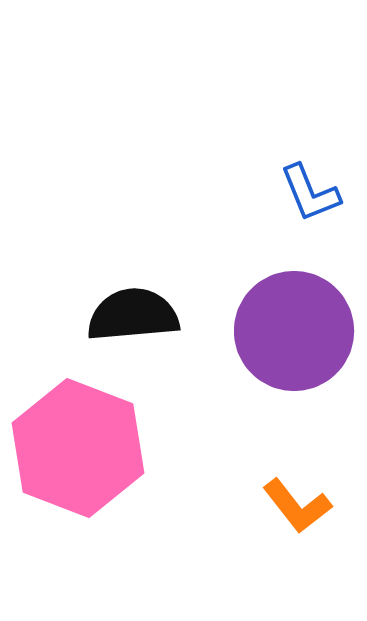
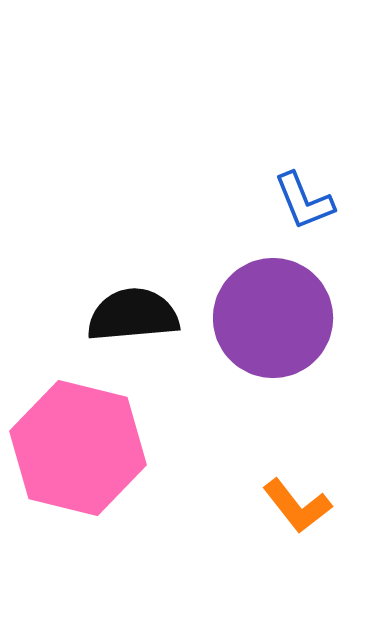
blue L-shape: moved 6 px left, 8 px down
purple circle: moved 21 px left, 13 px up
pink hexagon: rotated 7 degrees counterclockwise
